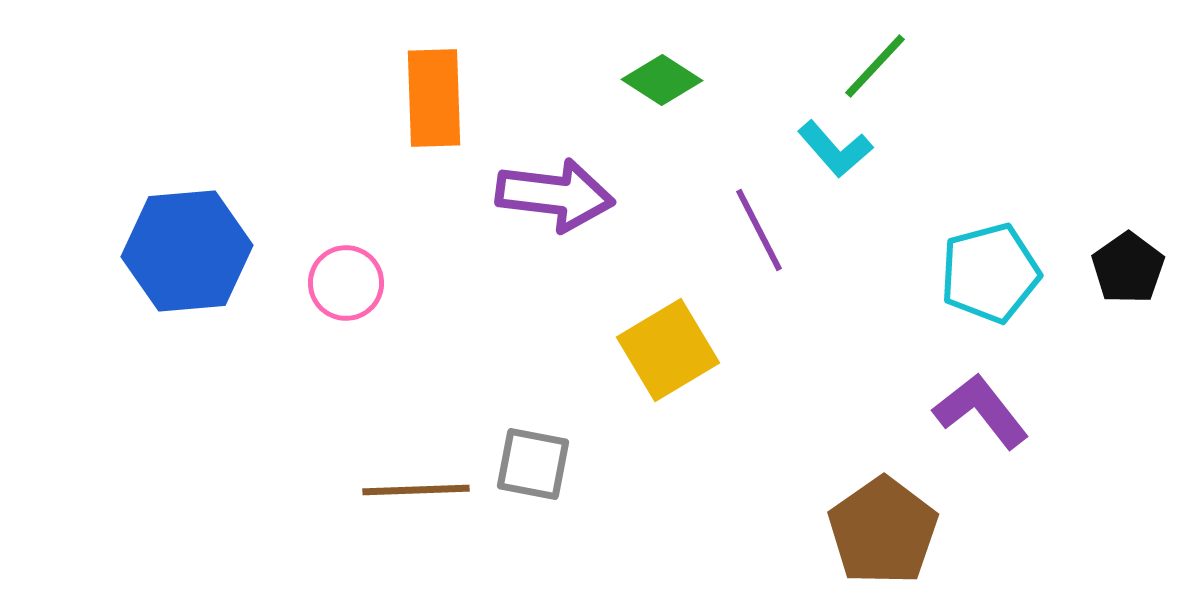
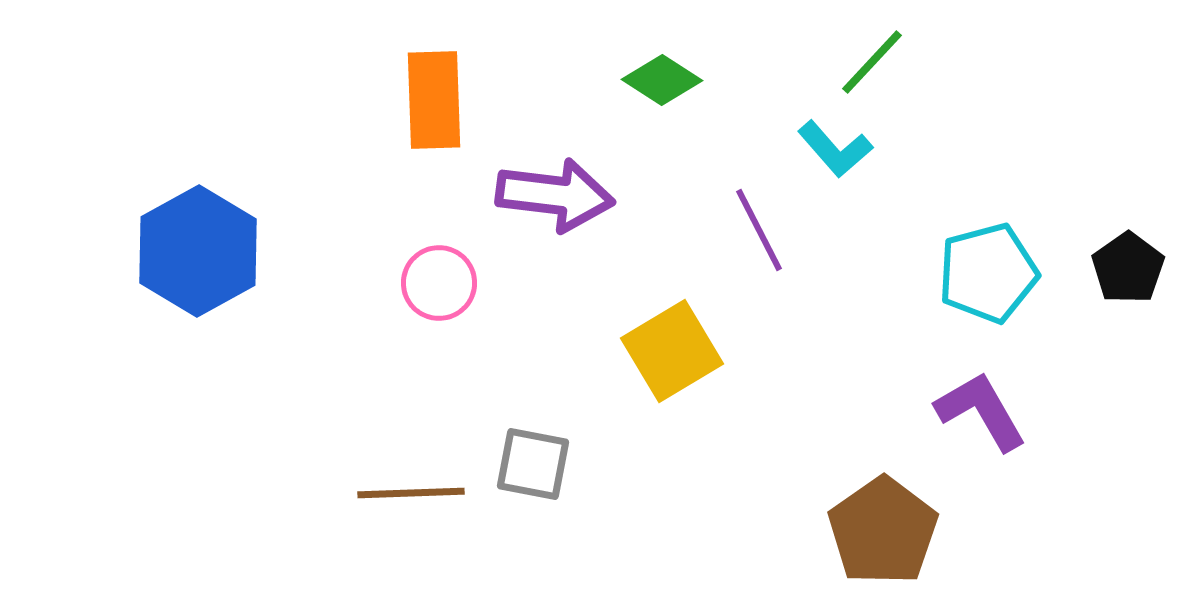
green line: moved 3 px left, 4 px up
orange rectangle: moved 2 px down
blue hexagon: moved 11 px right; rotated 24 degrees counterclockwise
cyan pentagon: moved 2 px left
pink circle: moved 93 px right
yellow square: moved 4 px right, 1 px down
purple L-shape: rotated 8 degrees clockwise
brown line: moved 5 px left, 3 px down
